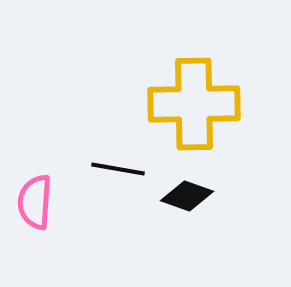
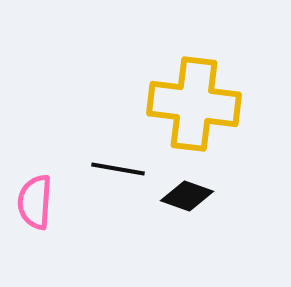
yellow cross: rotated 8 degrees clockwise
